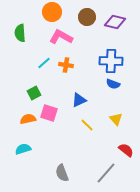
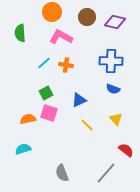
blue semicircle: moved 5 px down
green square: moved 12 px right
